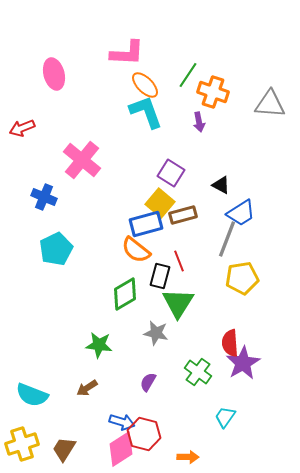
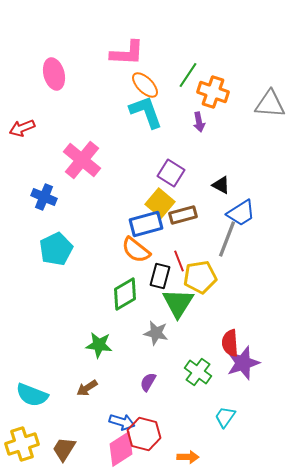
yellow pentagon: moved 42 px left, 1 px up
purple star: rotated 12 degrees clockwise
